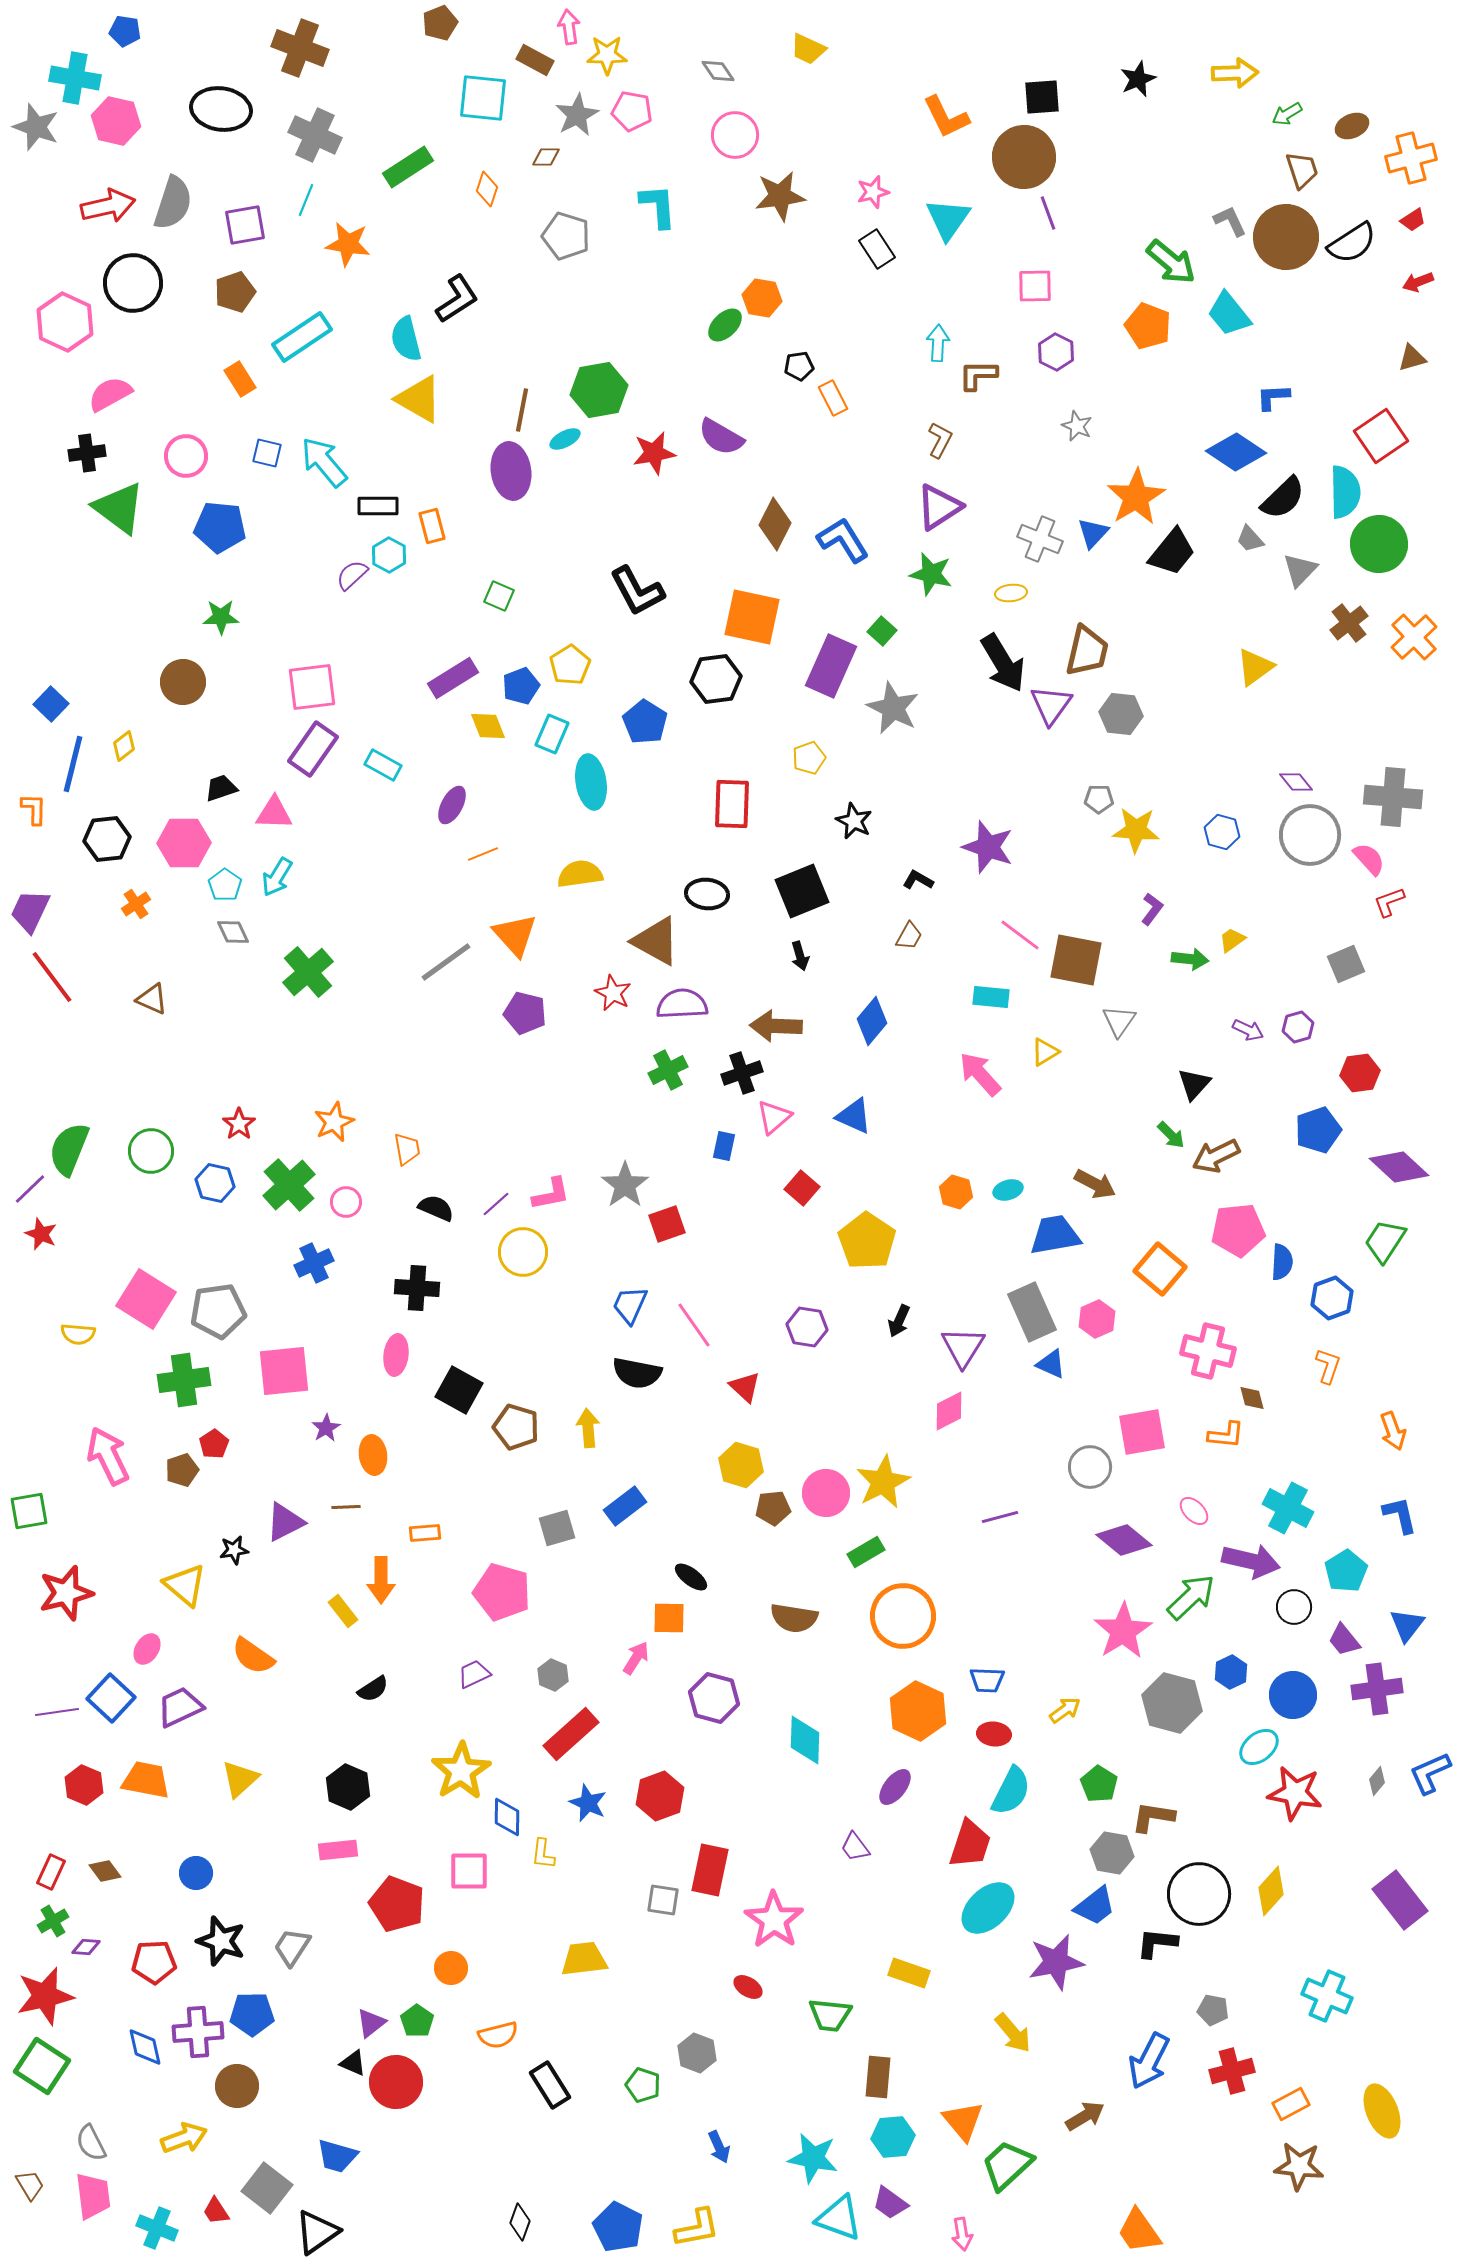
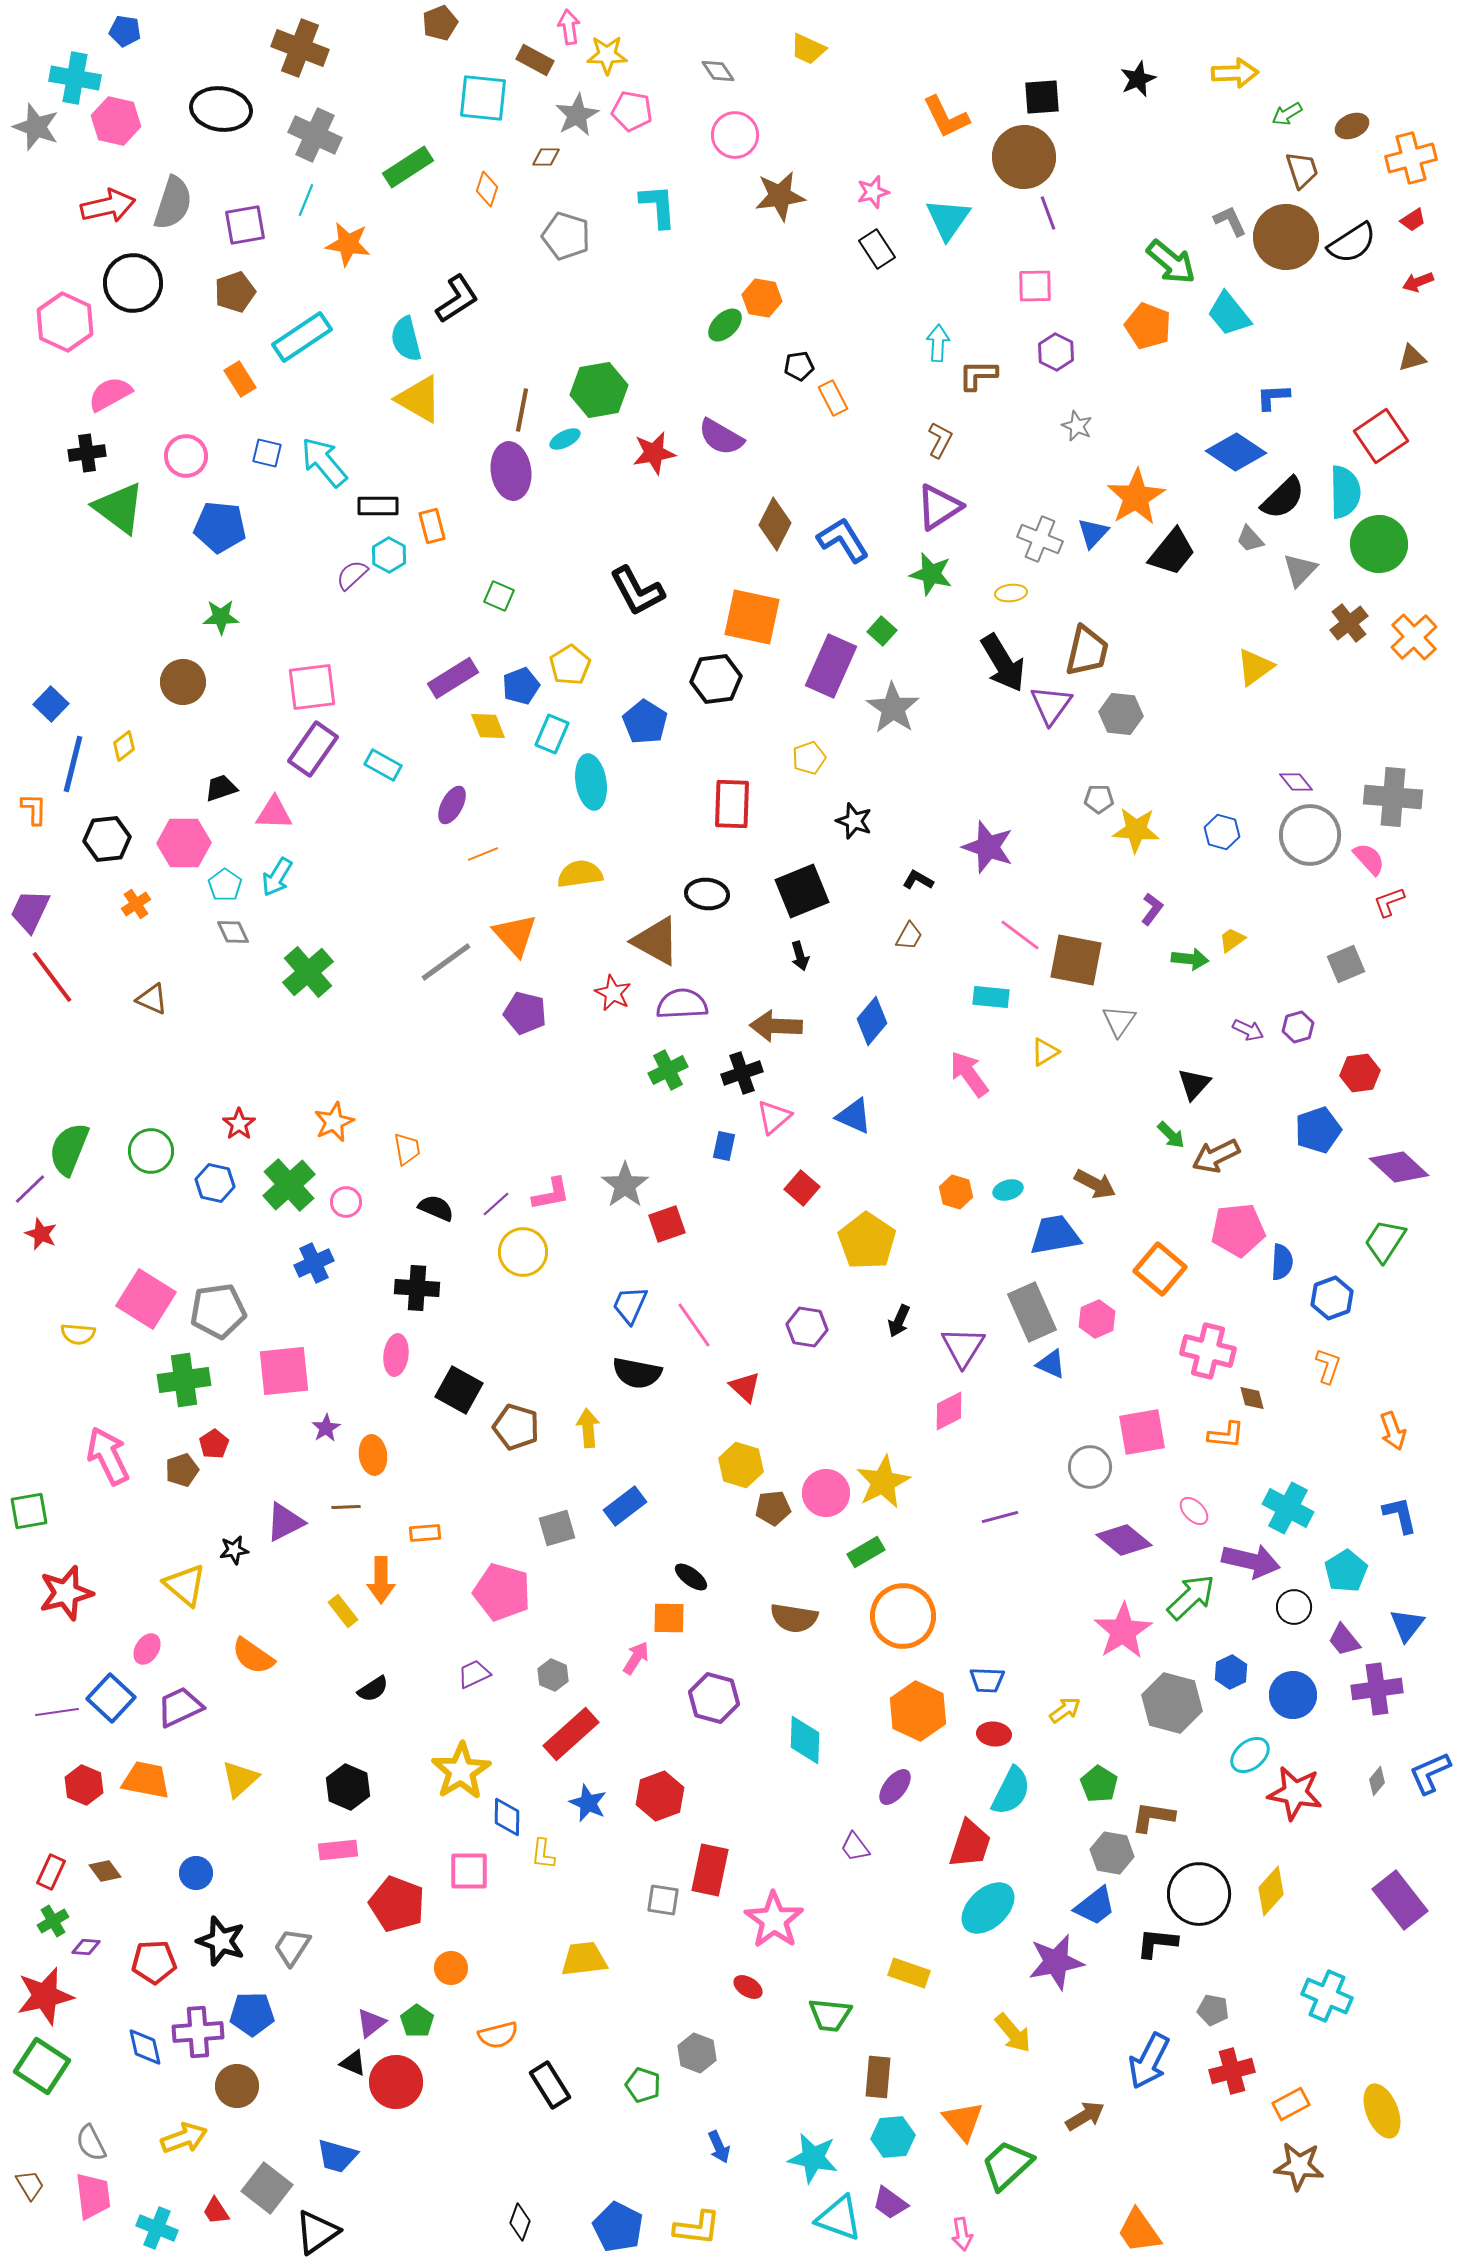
gray star at (893, 708): rotated 8 degrees clockwise
black star at (854, 821): rotated 6 degrees counterclockwise
pink arrow at (980, 1074): moved 11 px left; rotated 6 degrees clockwise
cyan ellipse at (1259, 1747): moved 9 px left, 8 px down
yellow L-shape at (697, 2228): rotated 18 degrees clockwise
